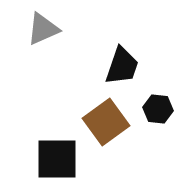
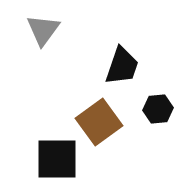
gray triangle: moved 1 px down; rotated 30 degrees counterclockwise
black hexagon: rotated 12 degrees counterclockwise
brown square: moved 7 px left
